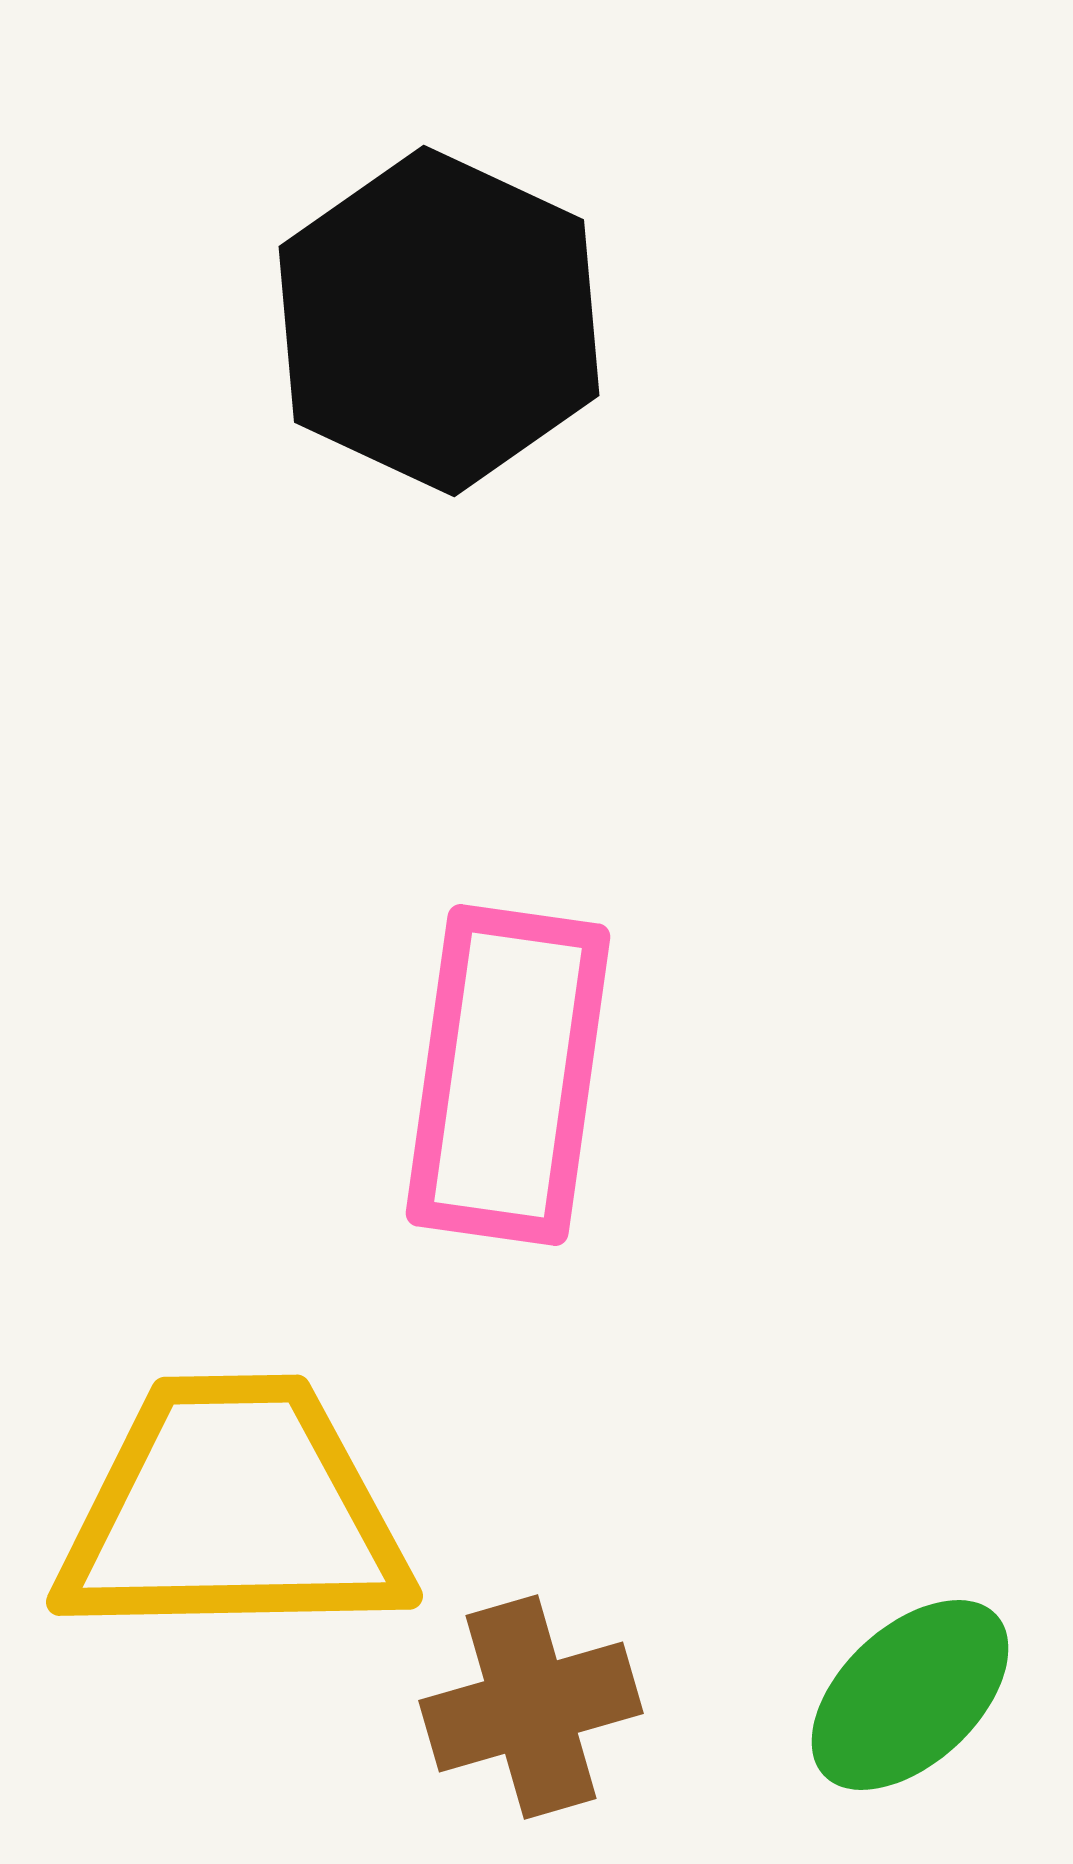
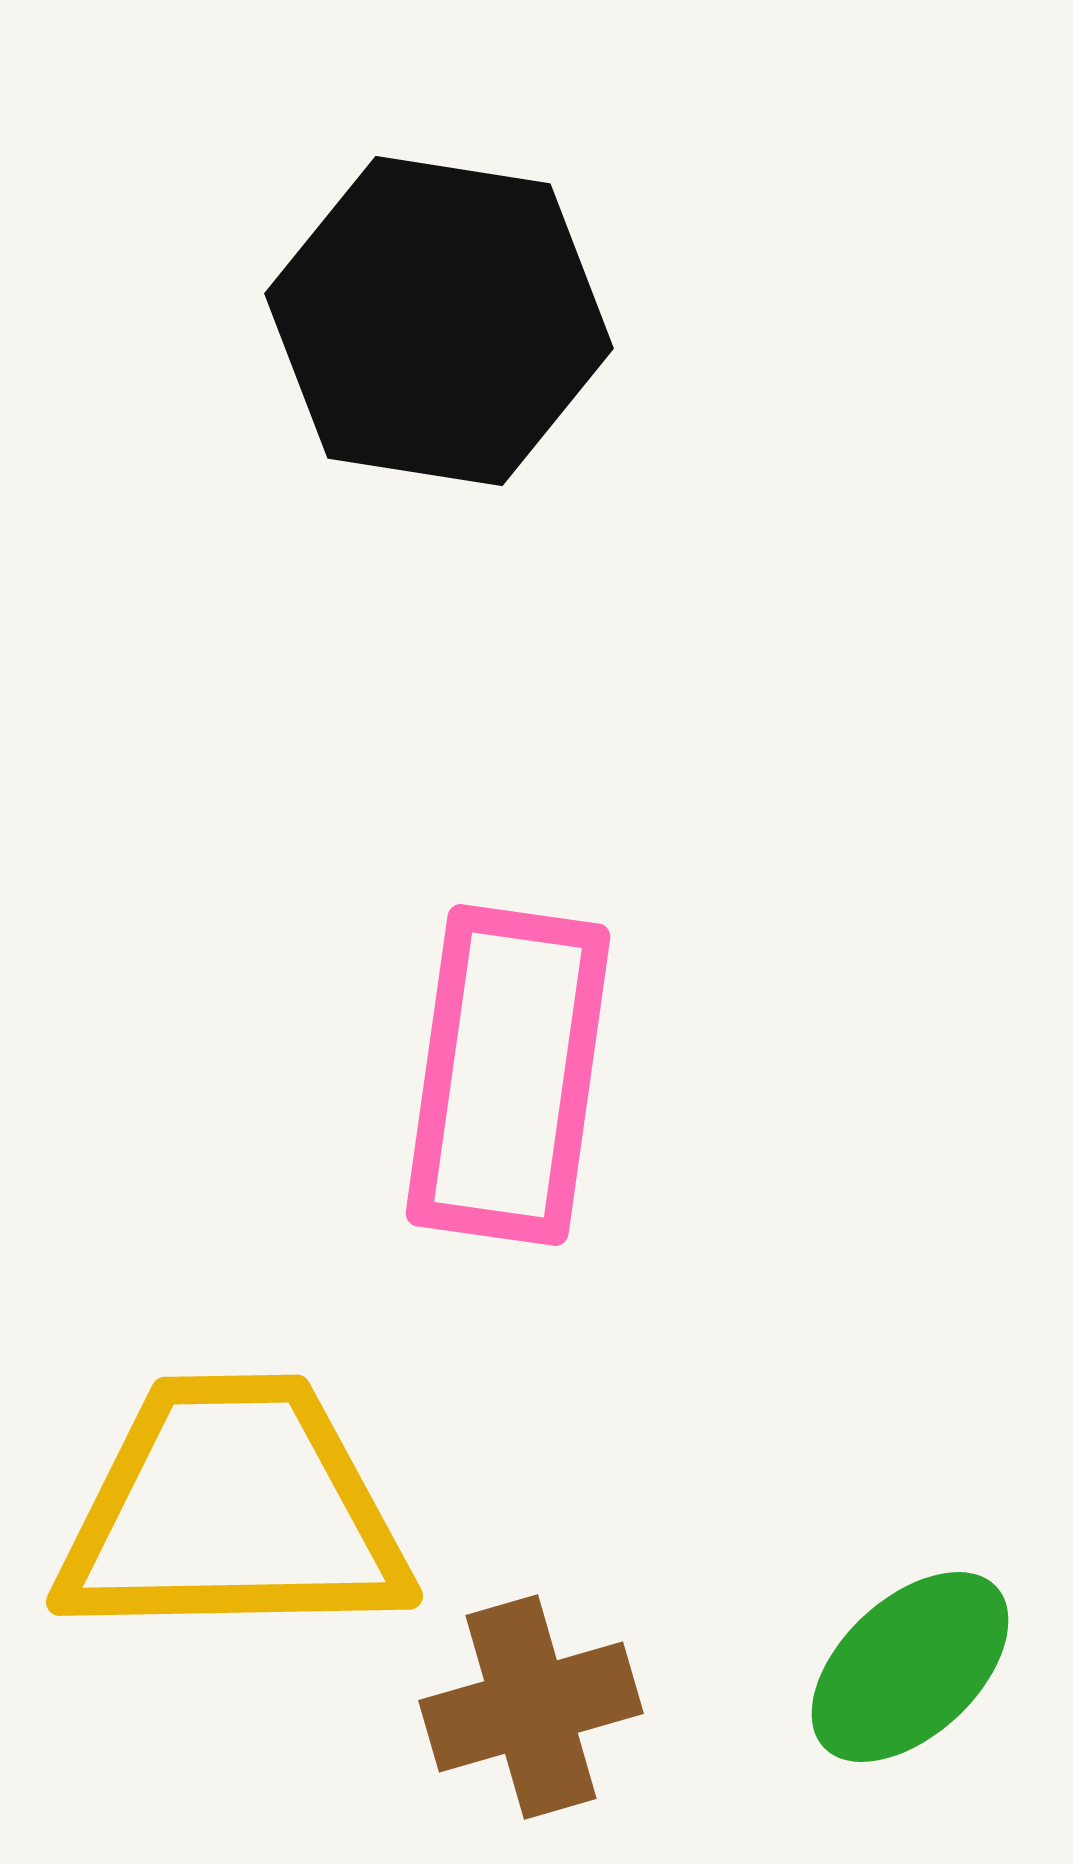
black hexagon: rotated 16 degrees counterclockwise
green ellipse: moved 28 px up
